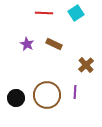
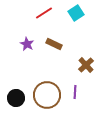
red line: rotated 36 degrees counterclockwise
